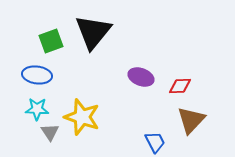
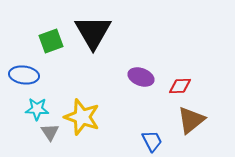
black triangle: rotated 9 degrees counterclockwise
blue ellipse: moved 13 px left
brown triangle: rotated 8 degrees clockwise
blue trapezoid: moved 3 px left, 1 px up
